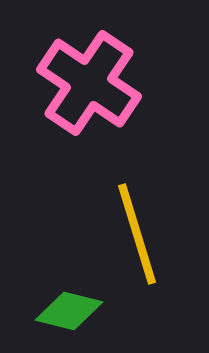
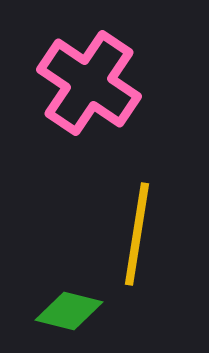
yellow line: rotated 26 degrees clockwise
